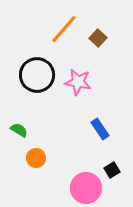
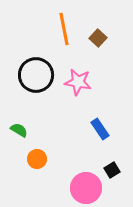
orange line: rotated 52 degrees counterclockwise
black circle: moved 1 px left
orange circle: moved 1 px right, 1 px down
